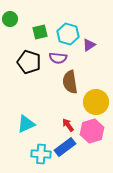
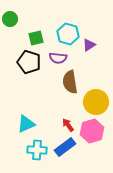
green square: moved 4 px left, 6 px down
cyan cross: moved 4 px left, 4 px up
